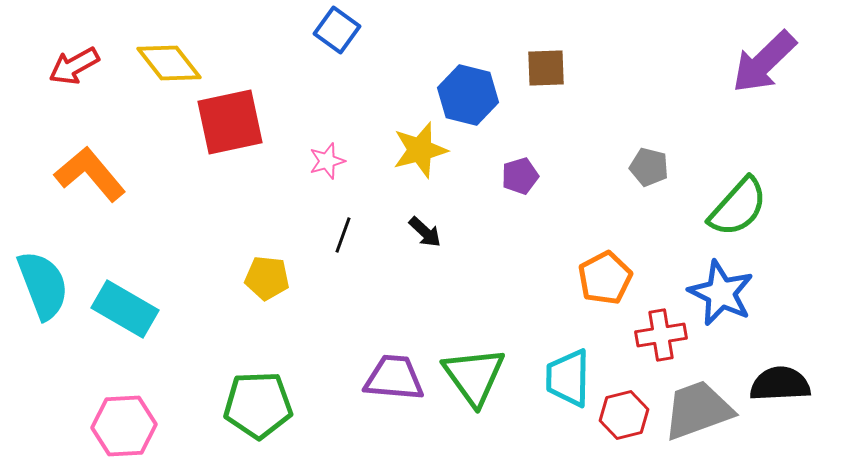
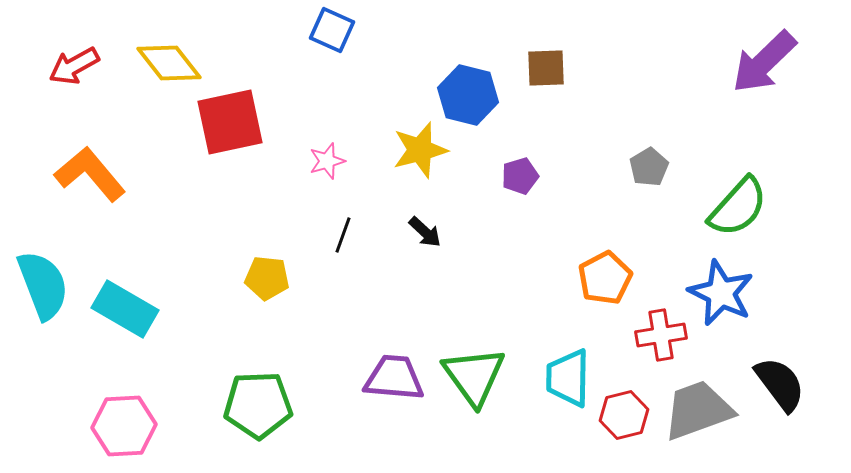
blue square: moved 5 px left; rotated 12 degrees counterclockwise
gray pentagon: rotated 27 degrees clockwise
black semicircle: rotated 56 degrees clockwise
